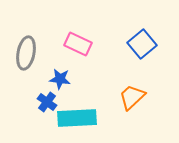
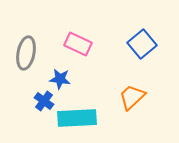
blue cross: moved 3 px left, 1 px up
